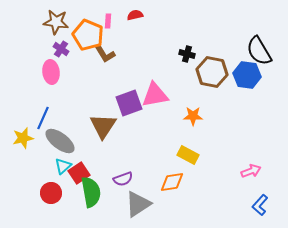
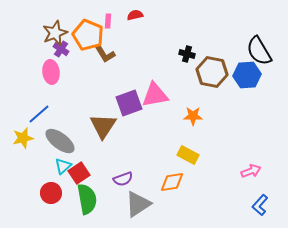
brown star: moved 1 px left, 11 px down; rotated 30 degrees counterclockwise
blue hexagon: rotated 12 degrees counterclockwise
blue line: moved 4 px left, 4 px up; rotated 25 degrees clockwise
green semicircle: moved 4 px left, 7 px down
